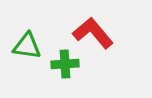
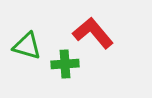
green triangle: rotated 8 degrees clockwise
